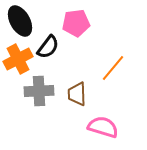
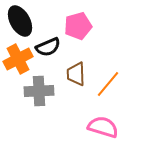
pink pentagon: moved 2 px right, 3 px down; rotated 8 degrees counterclockwise
black semicircle: rotated 30 degrees clockwise
orange line: moved 5 px left, 16 px down
brown trapezoid: moved 1 px left, 20 px up
